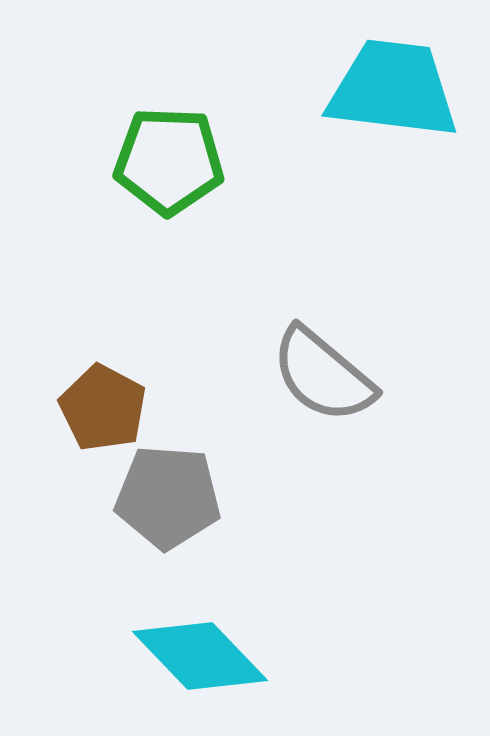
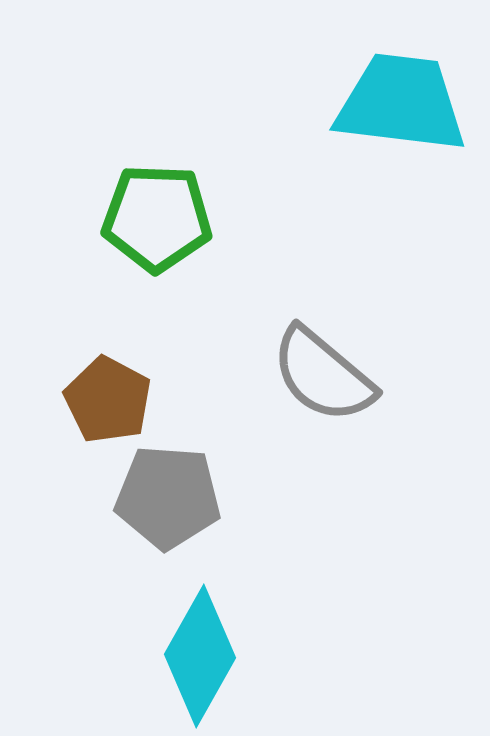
cyan trapezoid: moved 8 px right, 14 px down
green pentagon: moved 12 px left, 57 px down
brown pentagon: moved 5 px right, 8 px up
cyan diamond: rotated 73 degrees clockwise
